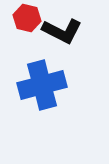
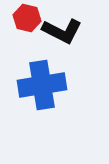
blue cross: rotated 6 degrees clockwise
